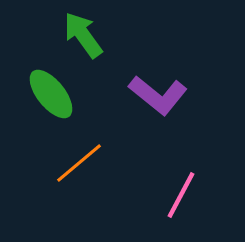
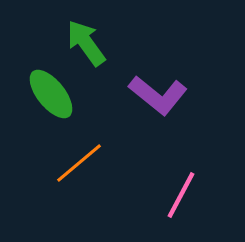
green arrow: moved 3 px right, 8 px down
